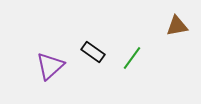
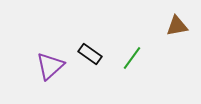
black rectangle: moved 3 px left, 2 px down
